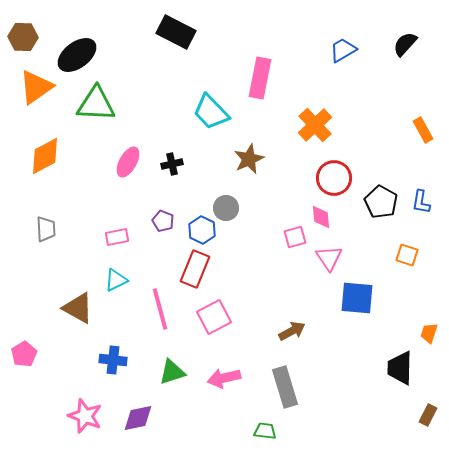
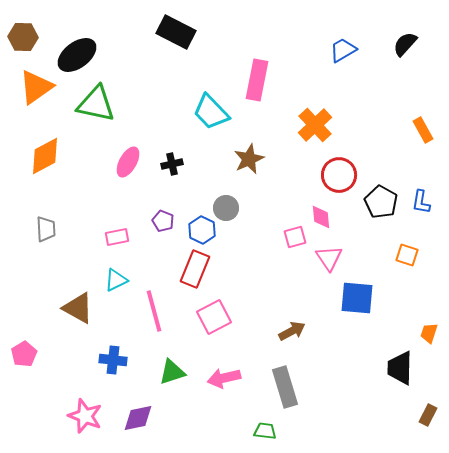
pink rectangle at (260, 78): moved 3 px left, 2 px down
green triangle at (96, 104): rotated 9 degrees clockwise
red circle at (334, 178): moved 5 px right, 3 px up
pink line at (160, 309): moved 6 px left, 2 px down
